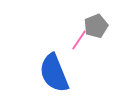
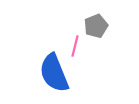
pink line: moved 4 px left, 6 px down; rotated 20 degrees counterclockwise
